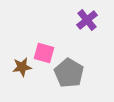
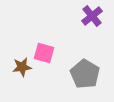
purple cross: moved 5 px right, 4 px up
gray pentagon: moved 16 px right, 1 px down
